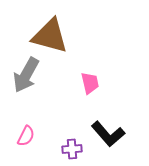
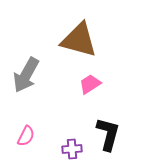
brown triangle: moved 29 px right, 4 px down
pink trapezoid: moved 1 px down; rotated 110 degrees counterclockwise
black L-shape: rotated 124 degrees counterclockwise
